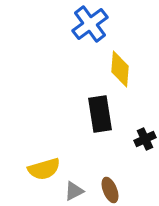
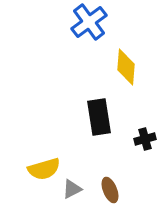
blue cross: moved 1 px left, 2 px up
yellow diamond: moved 6 px right, 2 px up
black rectangle: moved 1 px left, 3 px down
black cross: rotated 10 degrees clockwise
gray triangle: moved 2 px left, 2 px up
